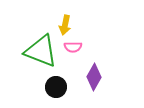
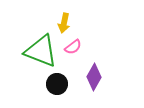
yellow arrow: moved 1 px left, 2 px up
pink semicircle: rotated 36 degrees counterclockwise
black circle: moved 1 px right, 3 px up
